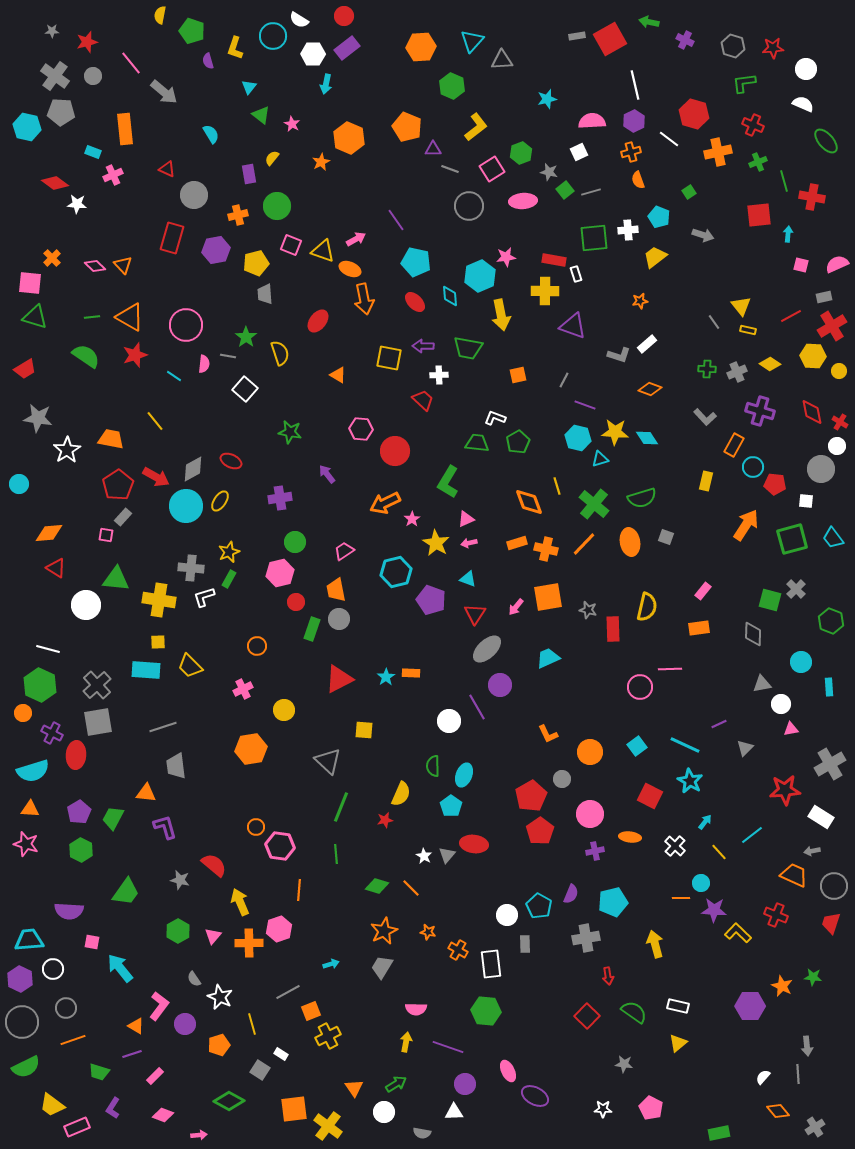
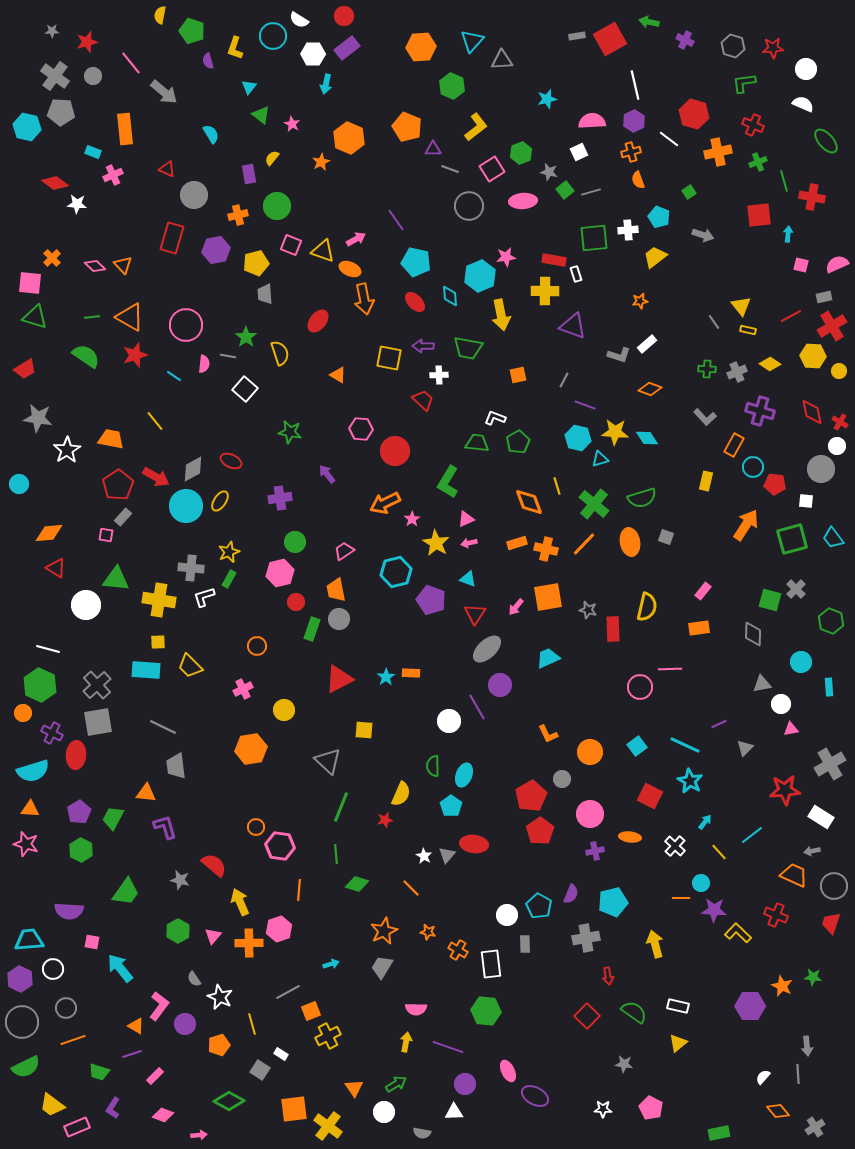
gray line at (163, 727): rotated 44 degrees clockwise
green diamond at (377, 886): moved 20 px left, 2 px up
